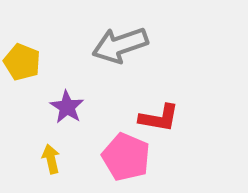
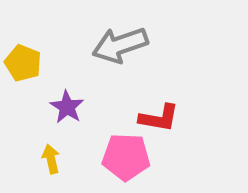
yellow pentagon: moved 1 px right, 1 px down
pink pentagon: rotated 21 degrees counterclockwise
